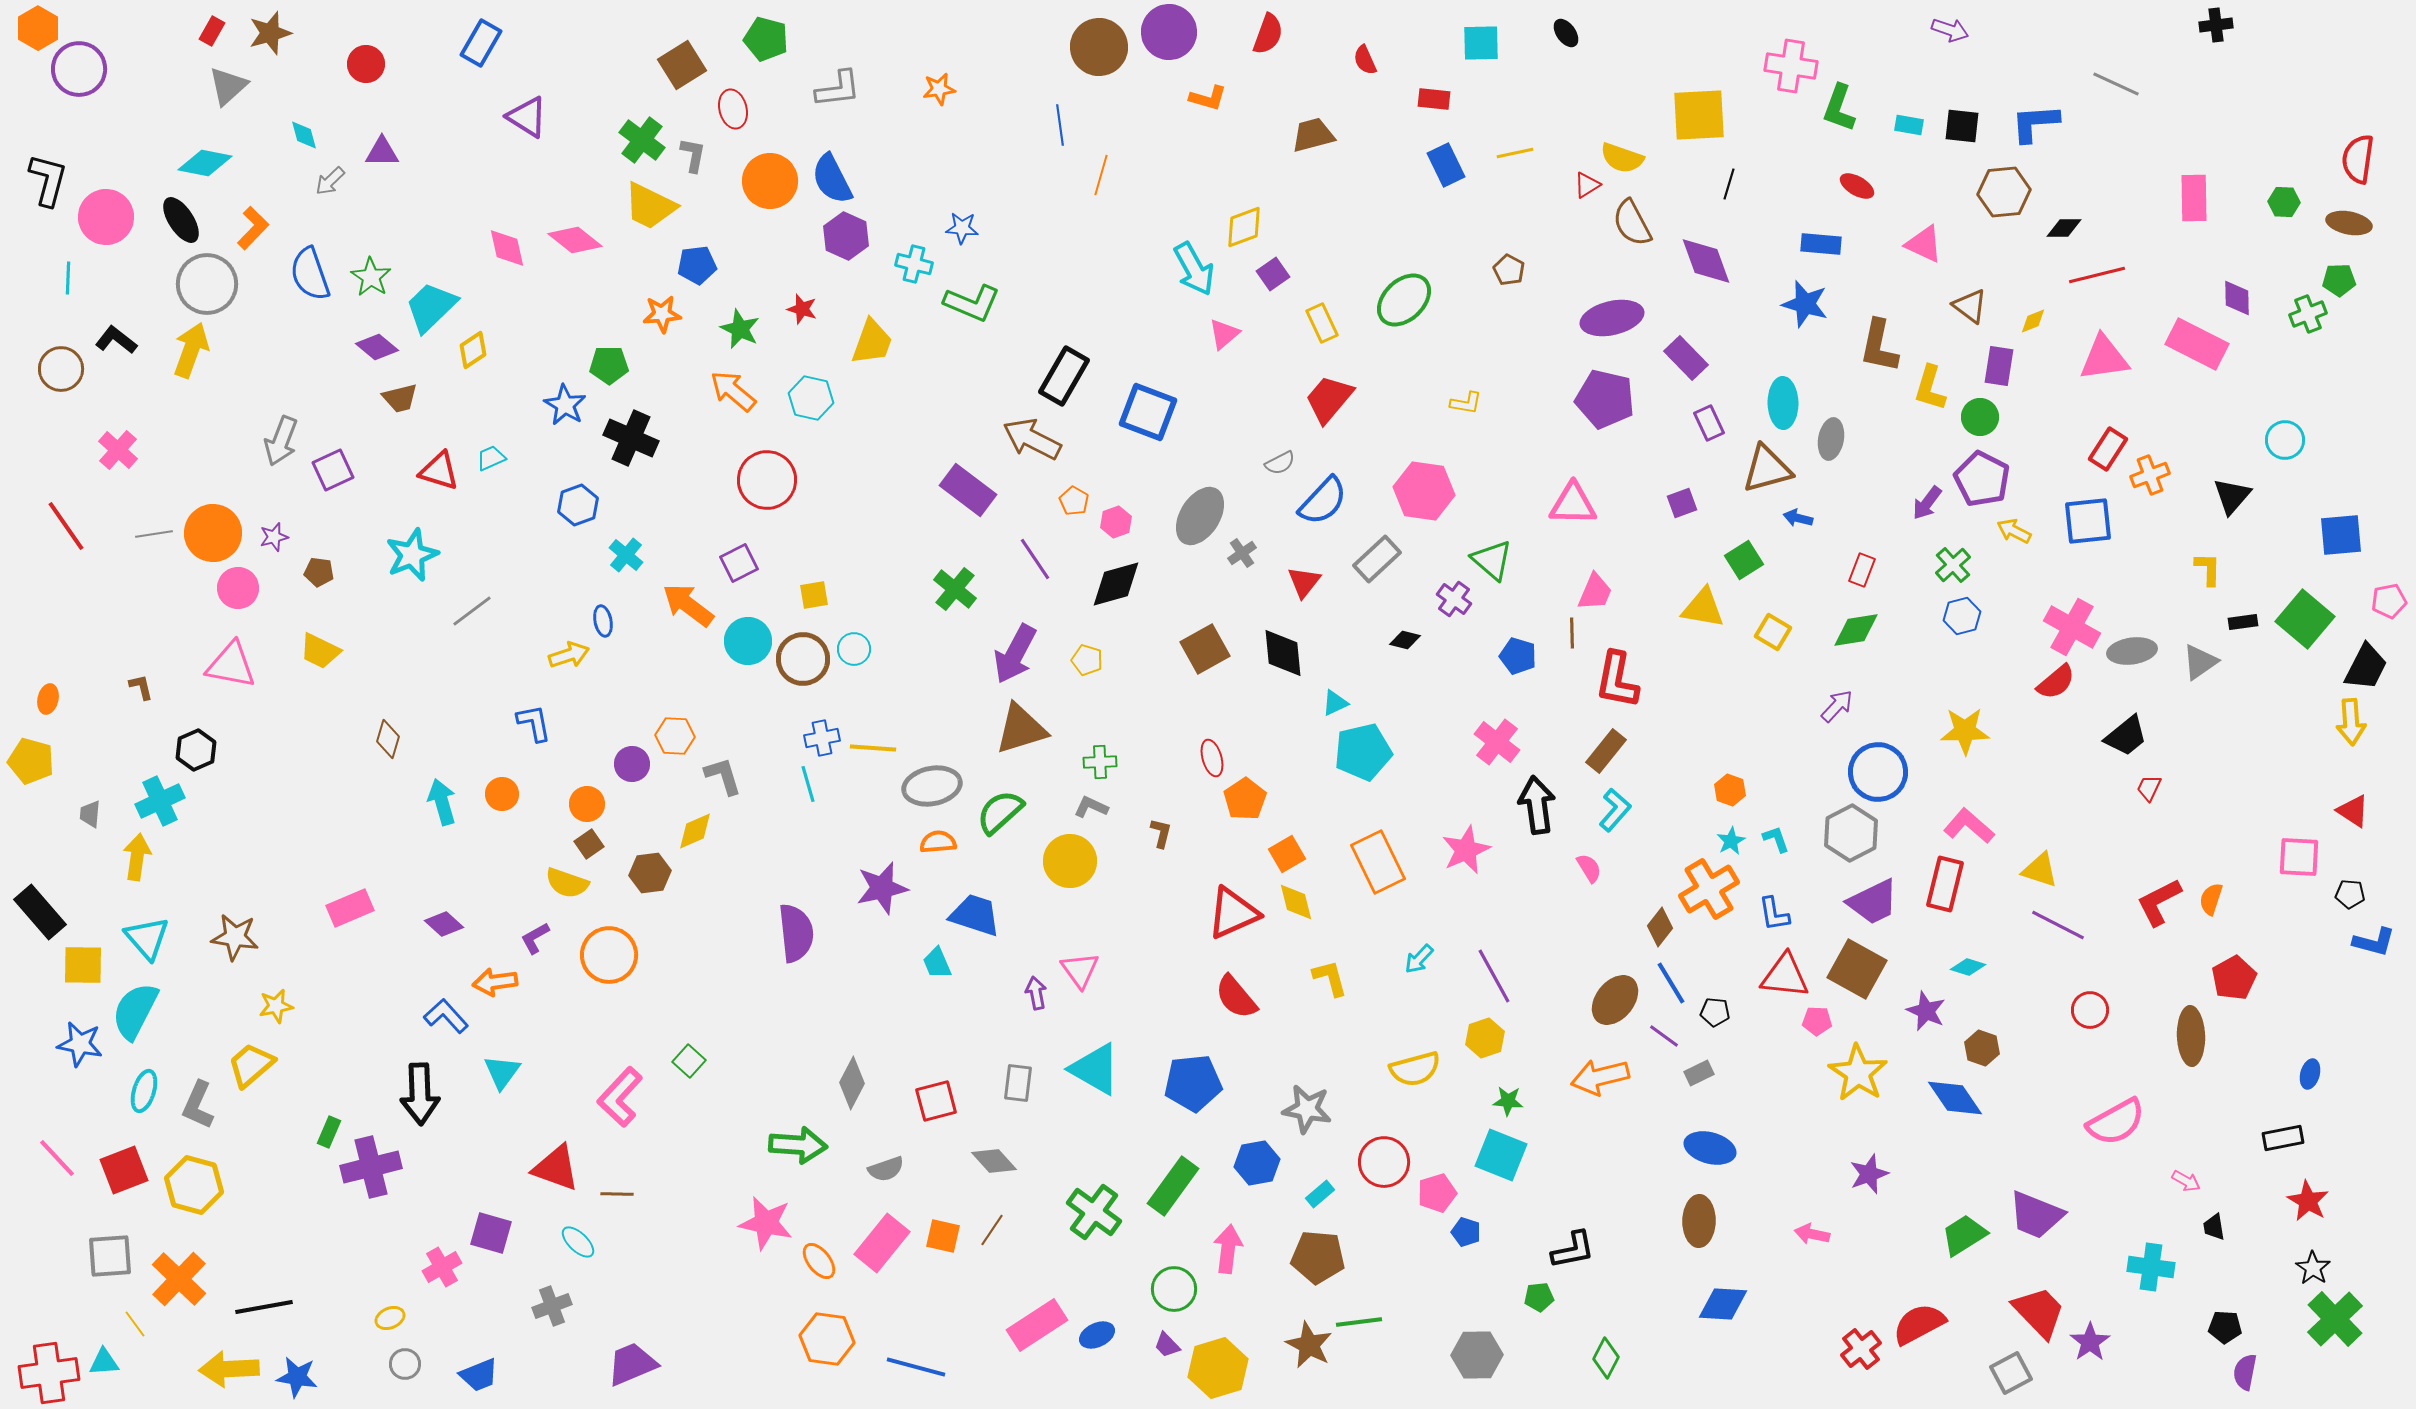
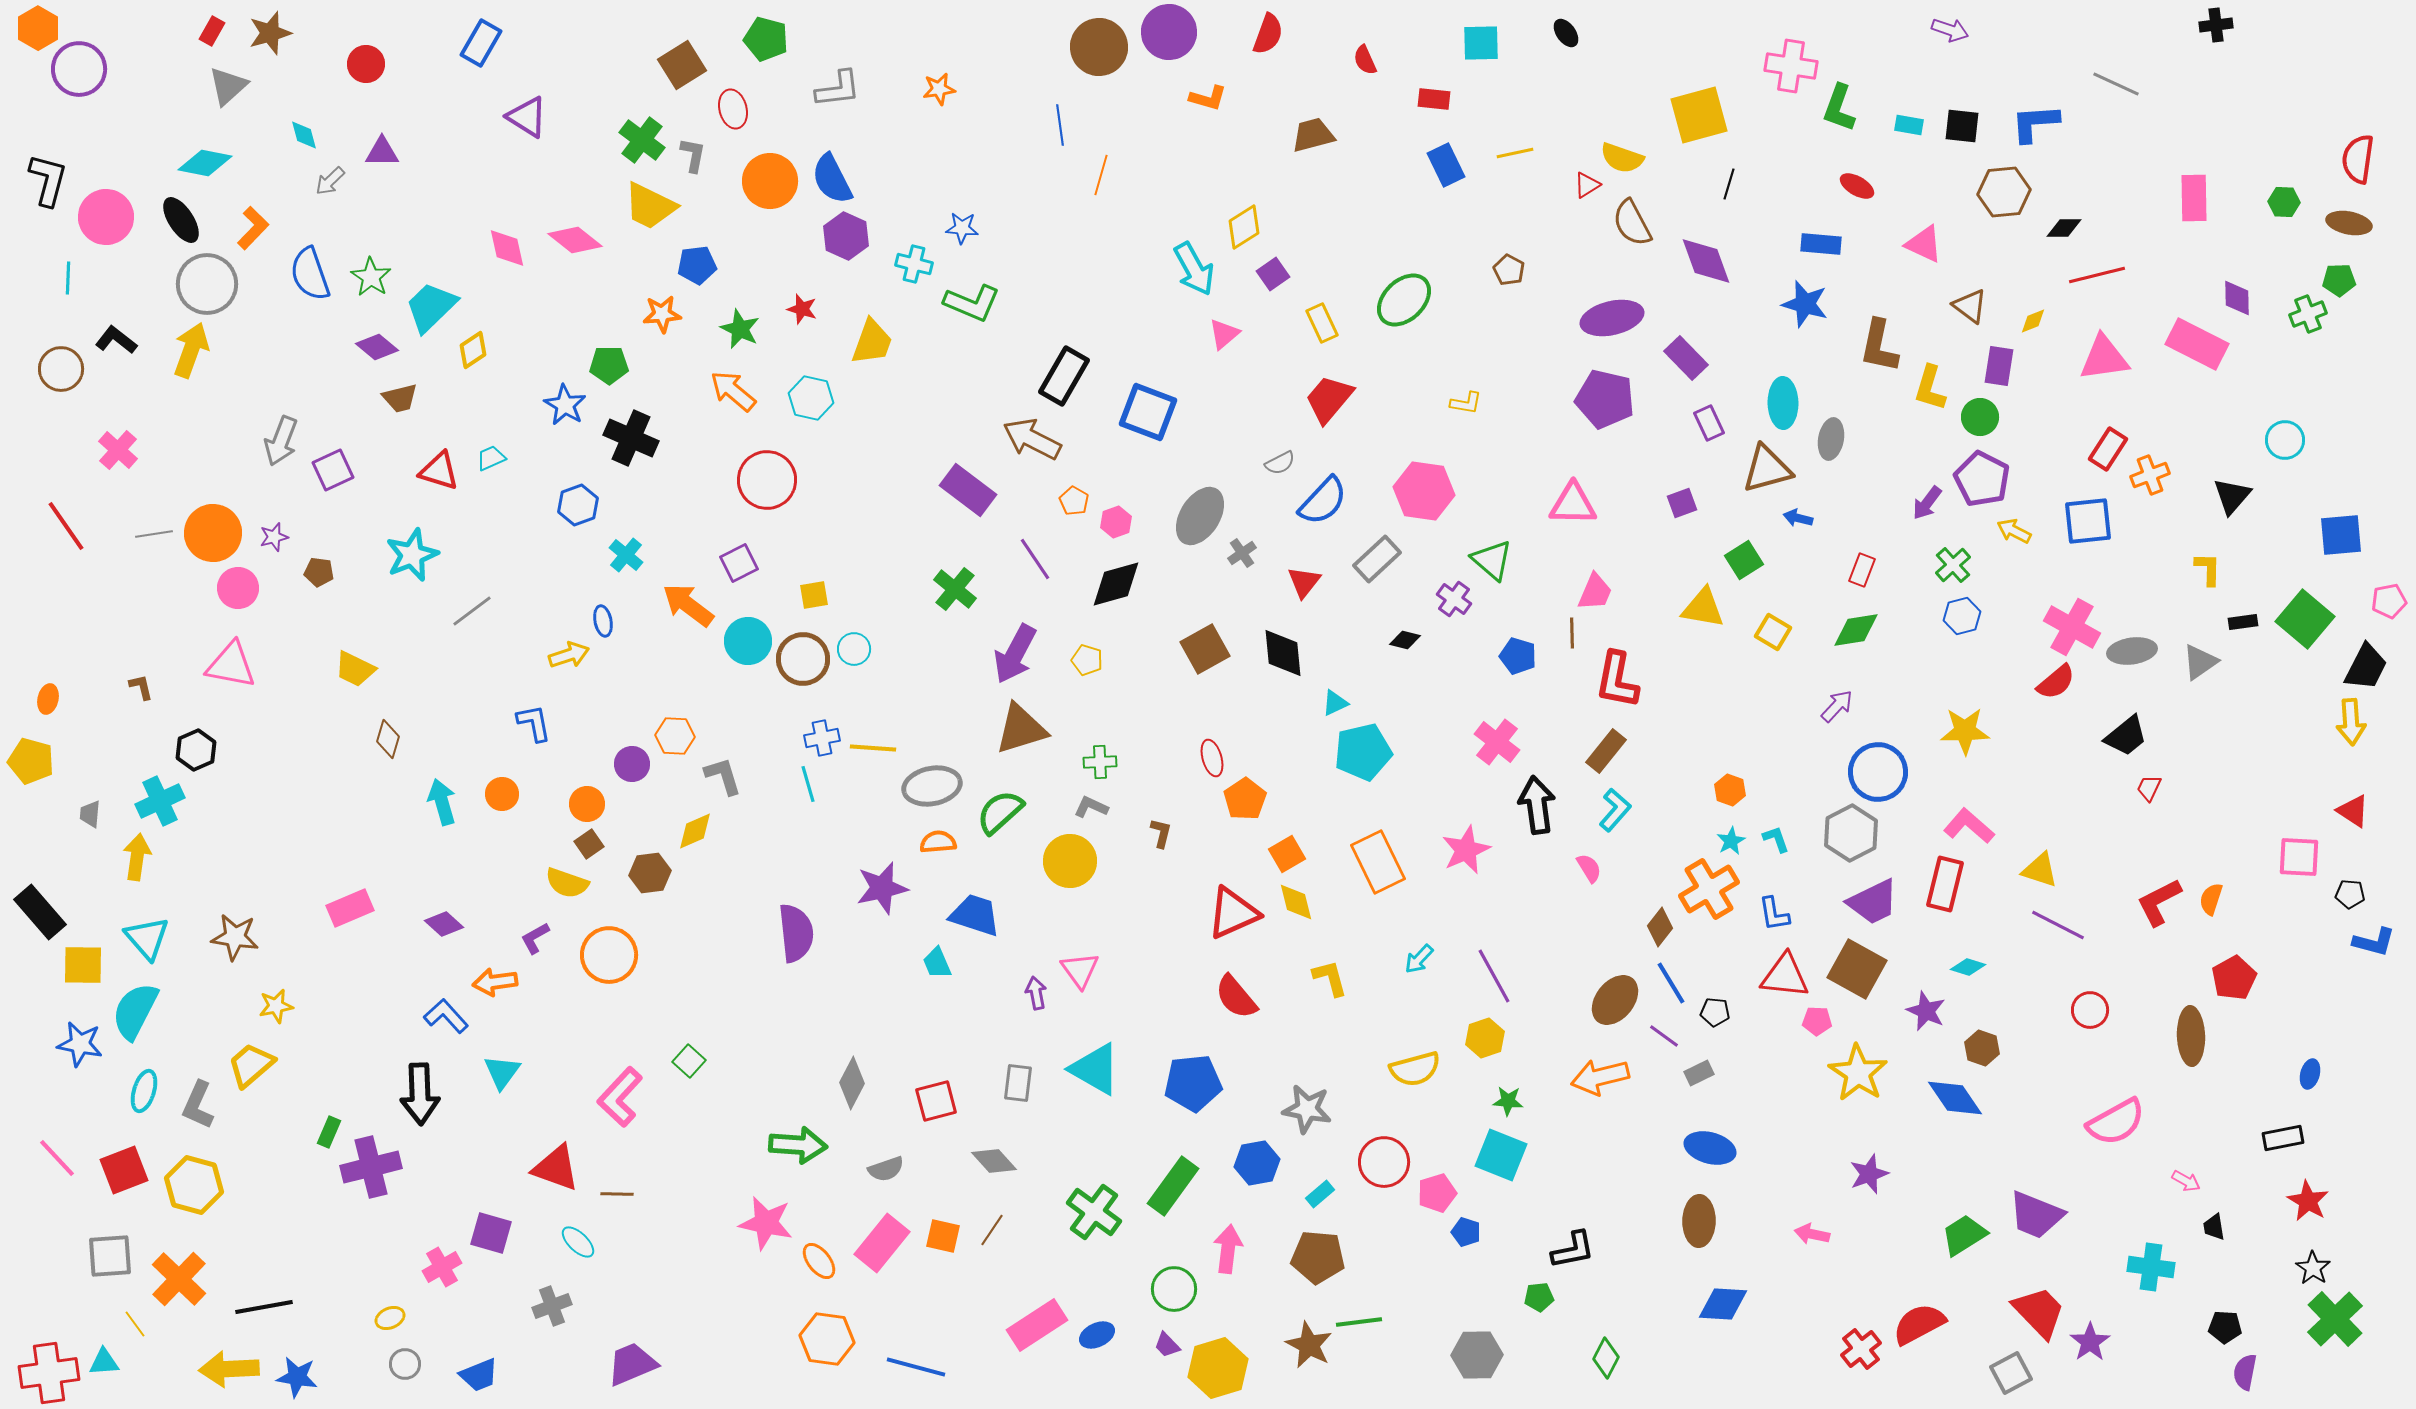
yellow square at (1699, 115): rotated 12 degrees counterclockwise
yellow diamond at (1244, 227): rotated 12 degrees counterclockwise
yellow trapezoid at (320, 651): moved 35 px right, 18 px down
